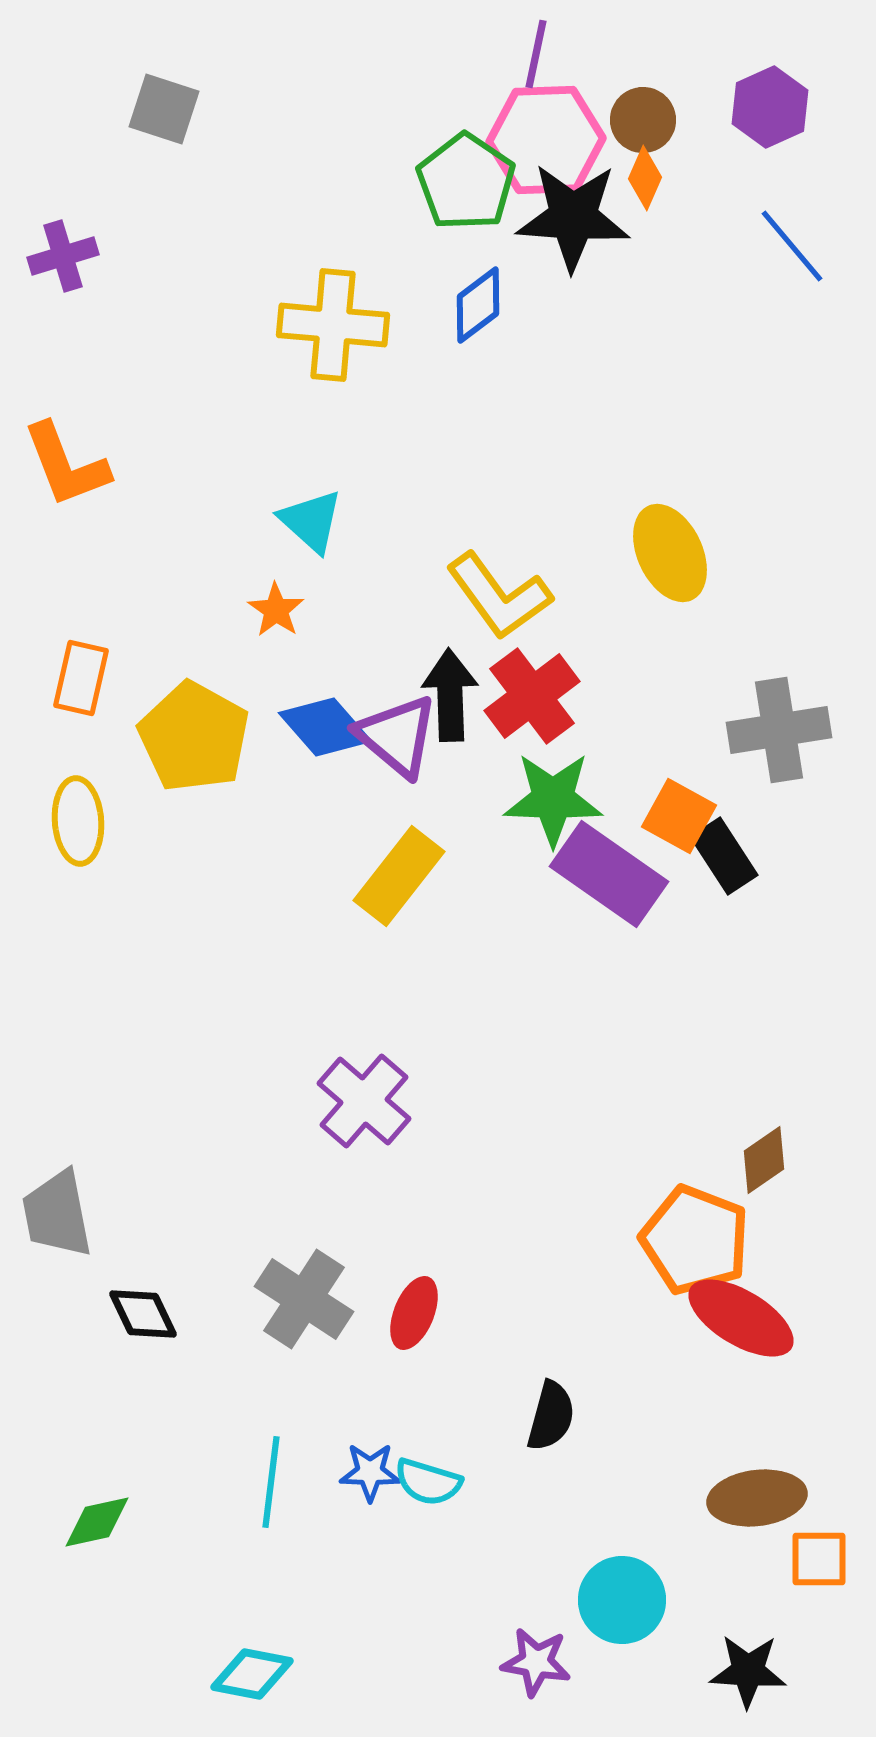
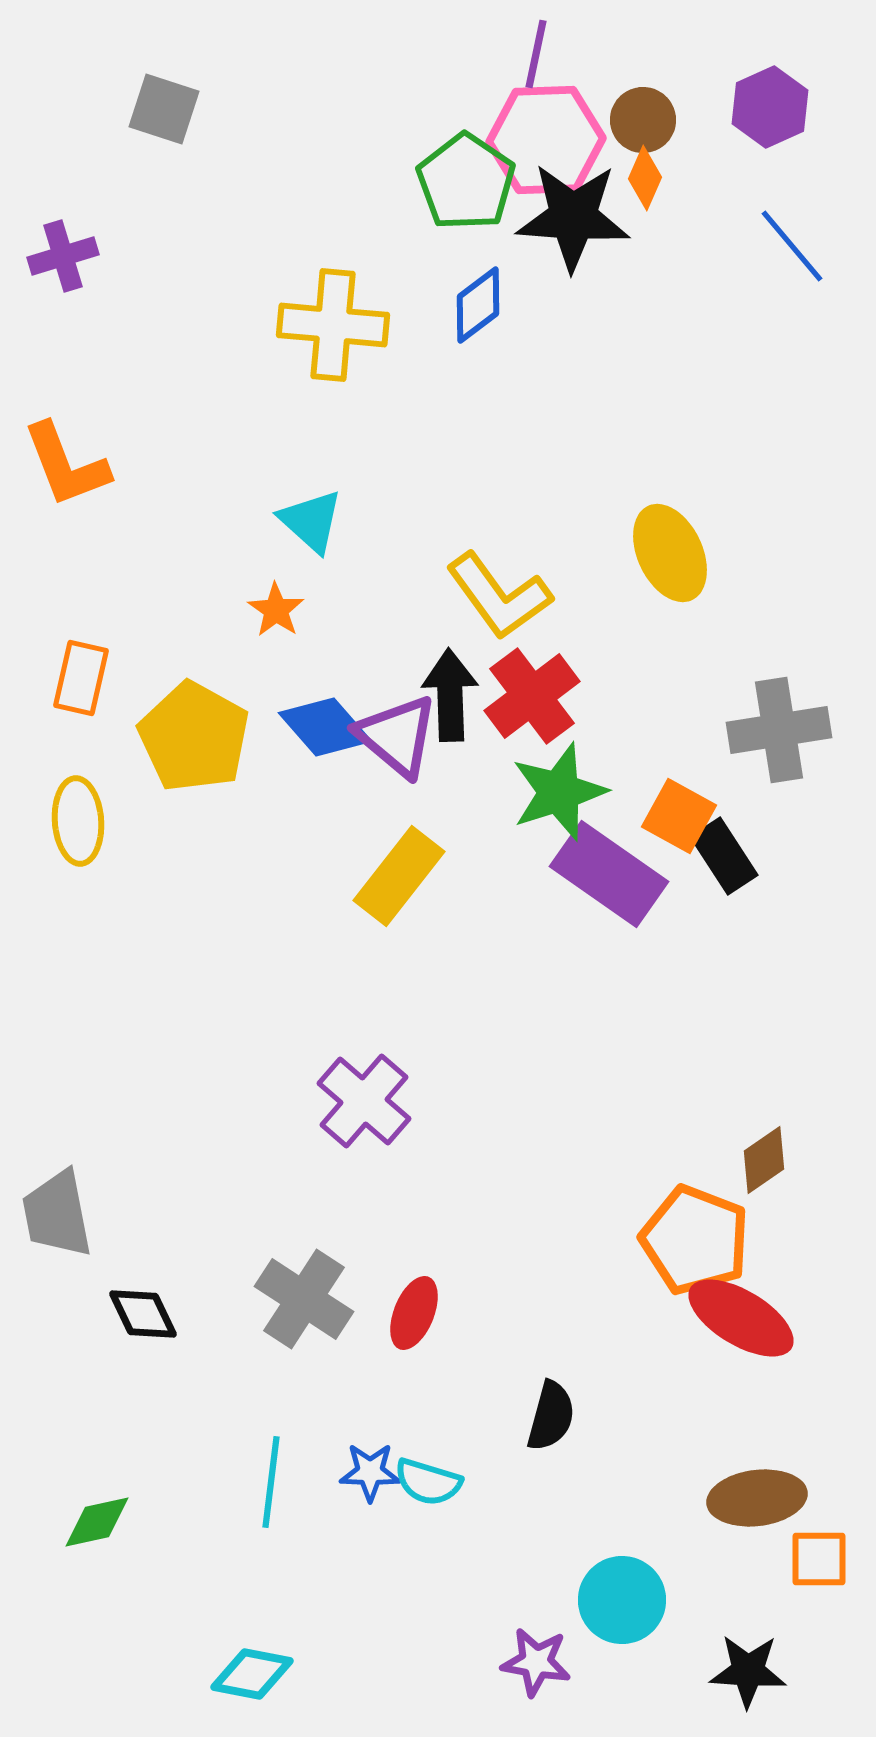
green star at (553, 799): moved 6 px right, 7 px up; rotated 20 degrees counterclockwise
